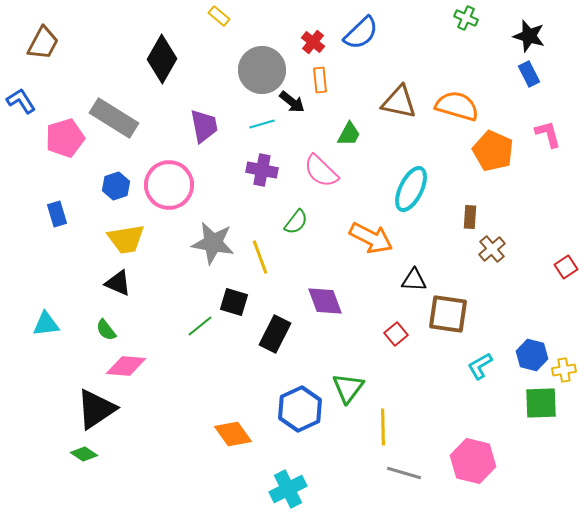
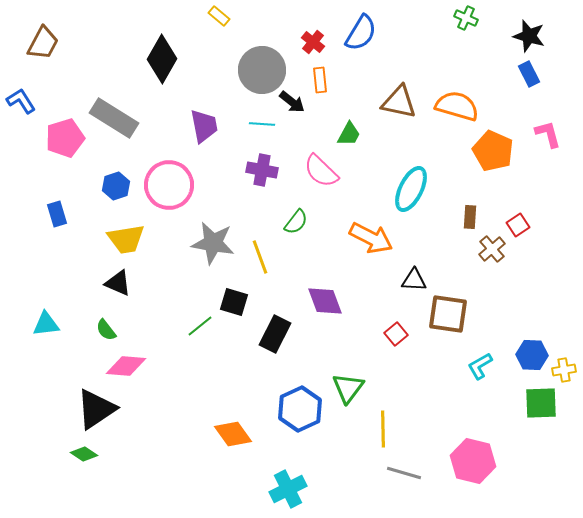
blue semicircle at (361, 33): rotated 15 degrees counterclockwise
cyan line at (262, 124): rotated 20 degrees clockwise
red square at (566, 267): moved 48 px left, 42 px up
blue hexagon at (532, 355): rotated 12 degrees counterclockwise
yellow line at (383, 427): moved 2 px down
